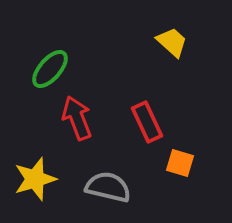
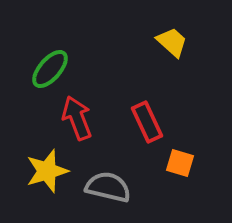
yellow star: moved 12 px right, 8 px up
